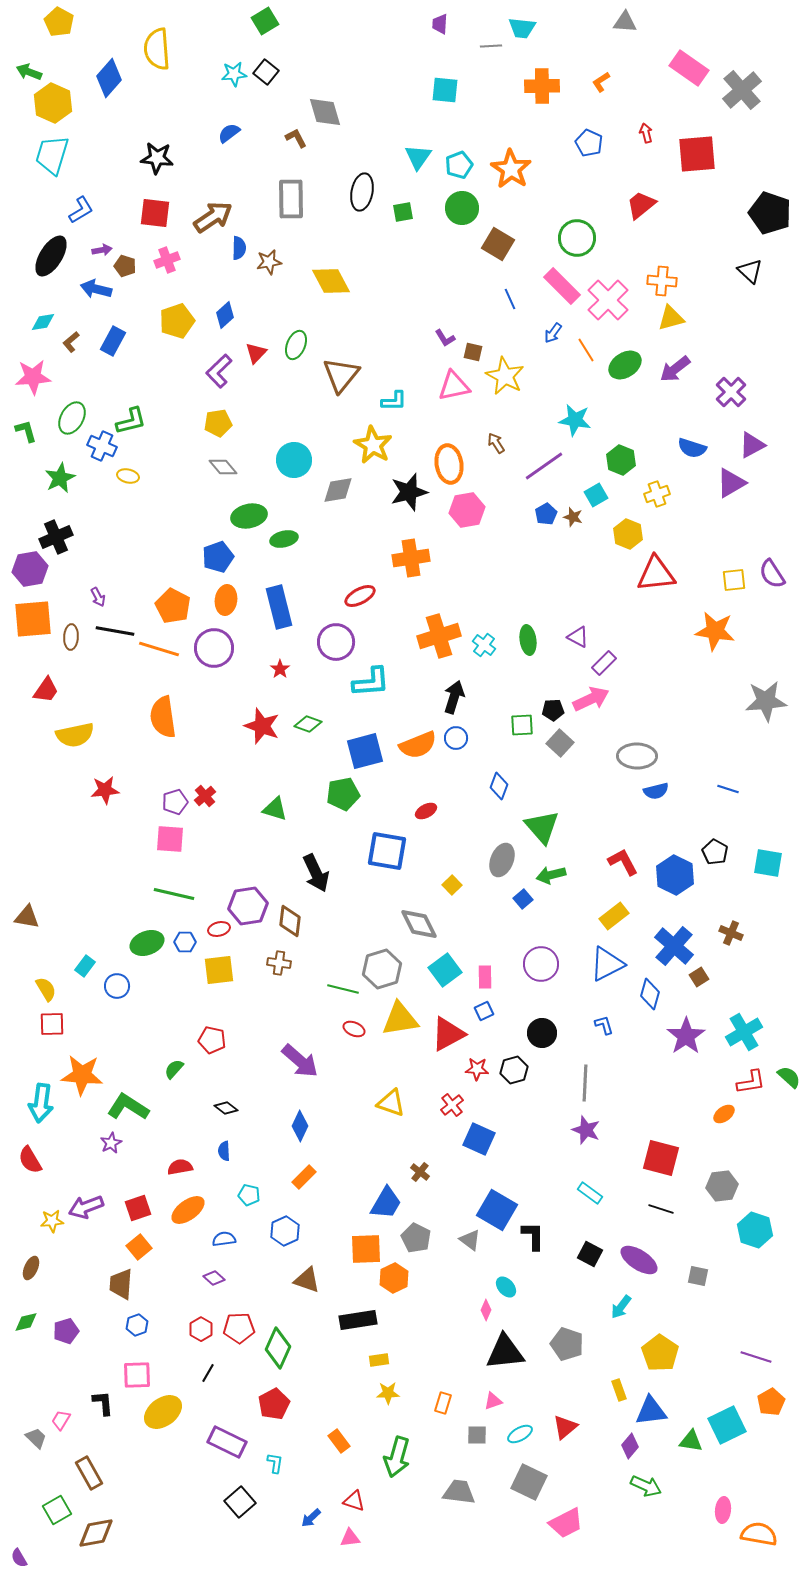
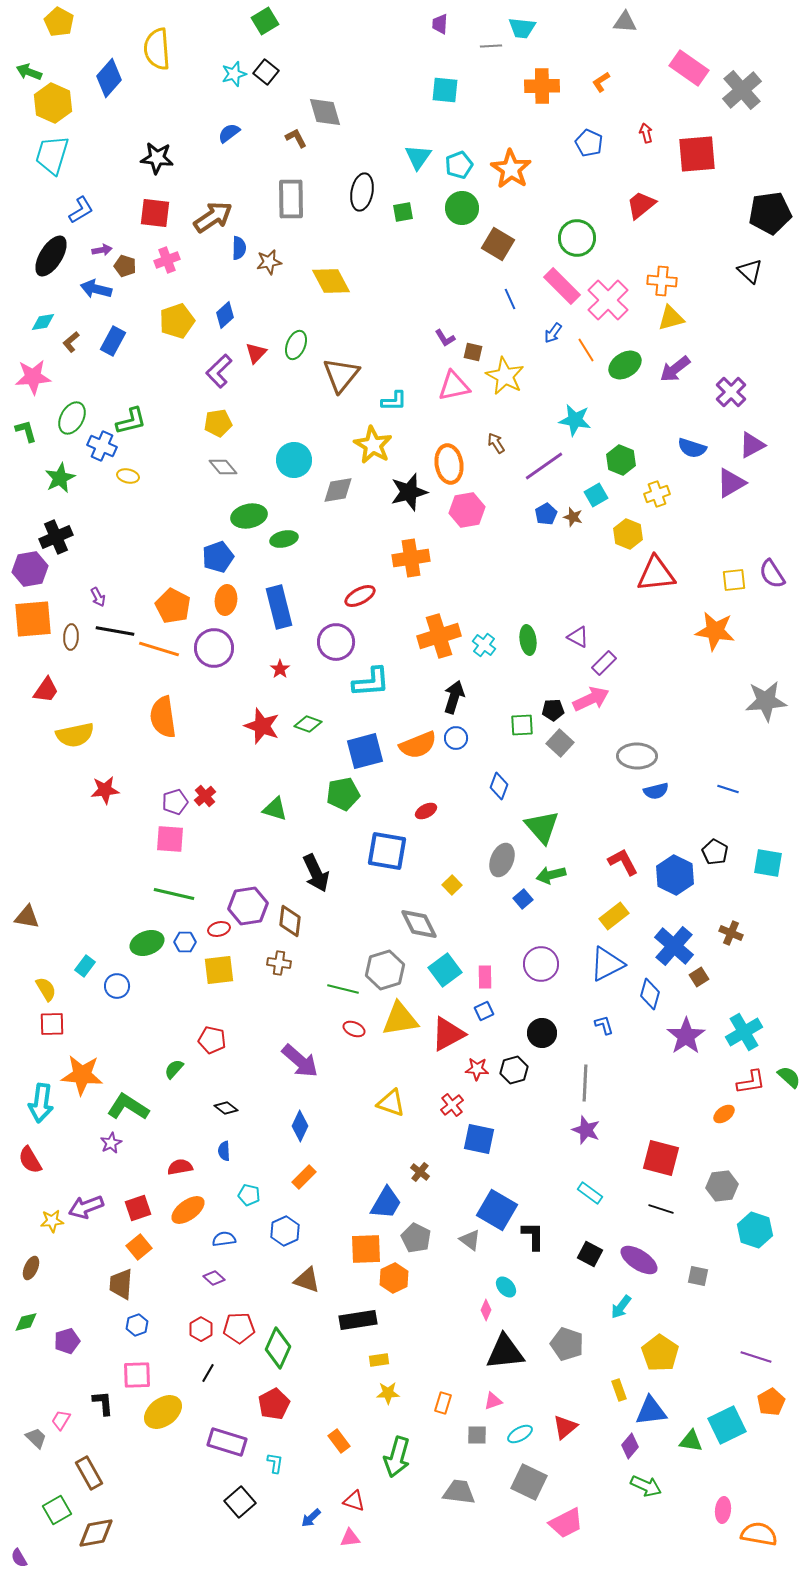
cyan star at (234, 74): rotated 10 degrees counterclockwise
black pentagon at (770, 213): rotated 27 degrees counterclockwise
gray hexagon at (382, 969): moved 3 px right, 1 px down
blue square at (479, 1139): rotated 12 degrees counterclockwise
purple pentagon at (66, 1331): moved 1 px right, 10 px down
purple rectangle at (227, 1442): rotated 9 degrees counterclockwise
